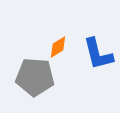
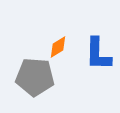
blue L-shape: rotated 15 degrees clockwise
